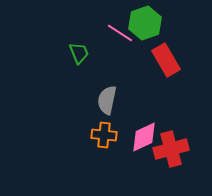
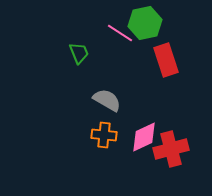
green hexagon: rotated 8 degrees clockwise
red rectangle: rotated 12 degrees clockwise
gray semicircle: rotated 108 degrees clockwise
